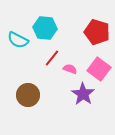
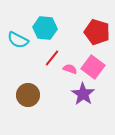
pink square: moved 6 px left, 2 px up
